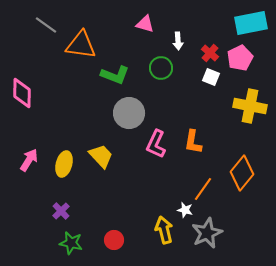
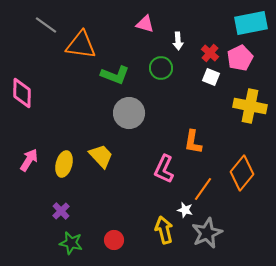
pink L-shape: moved 8 px right, 25 px down
